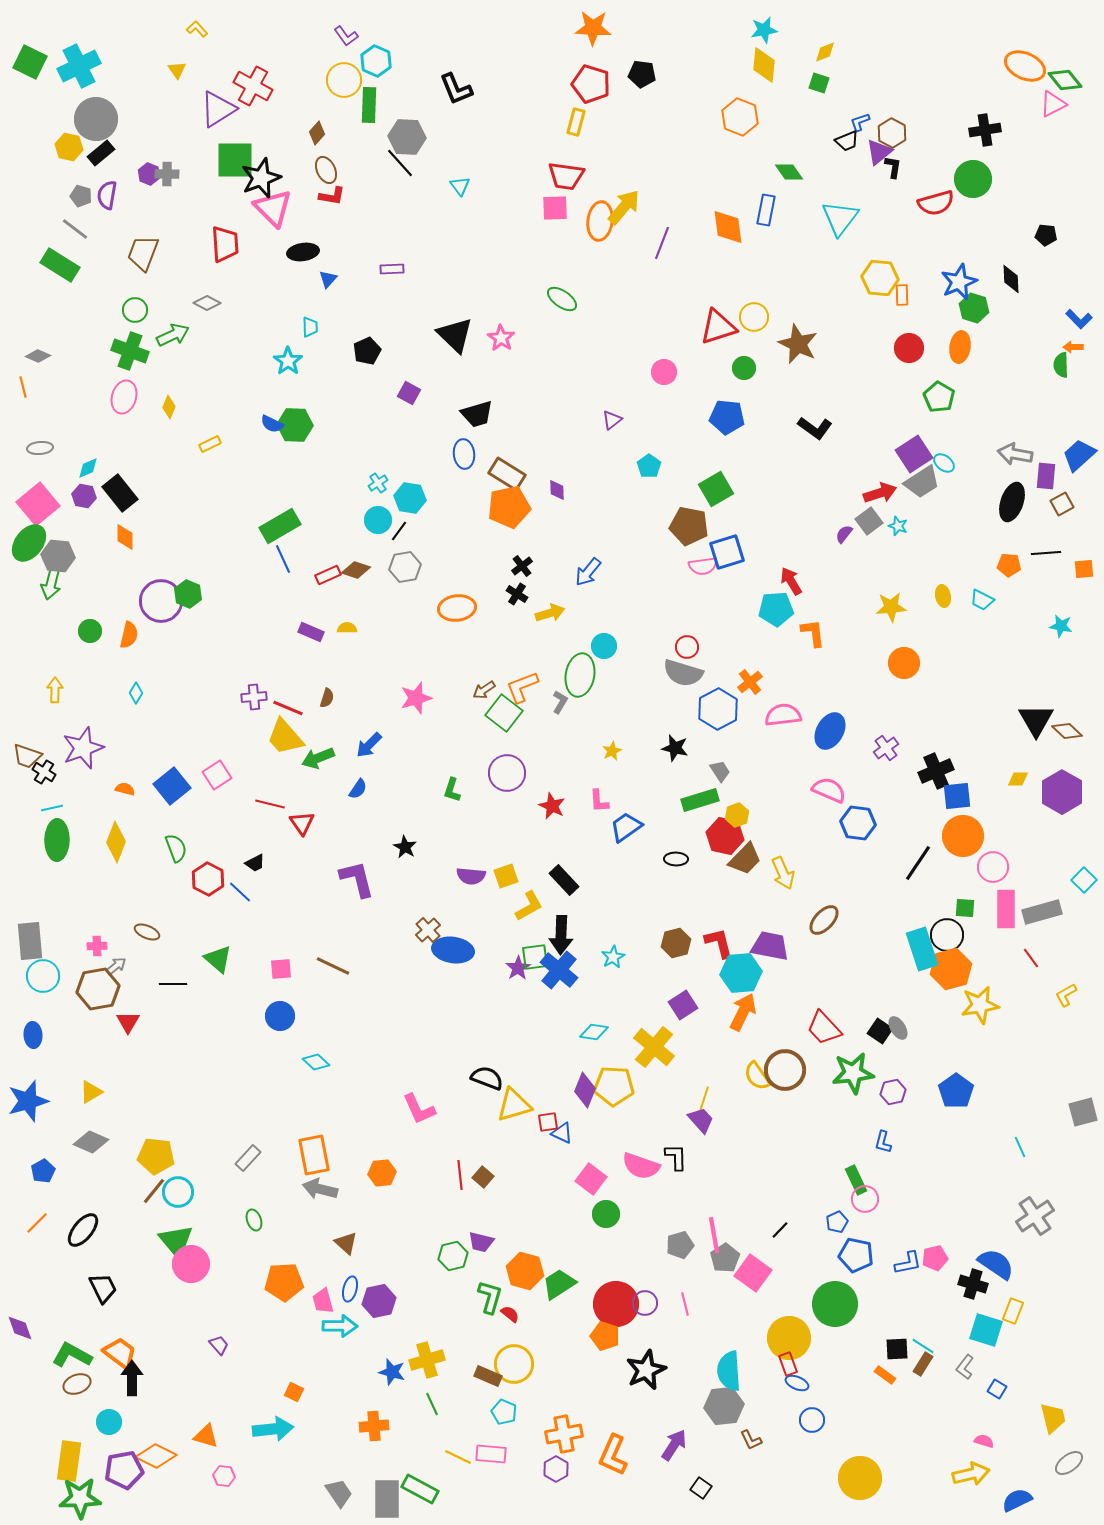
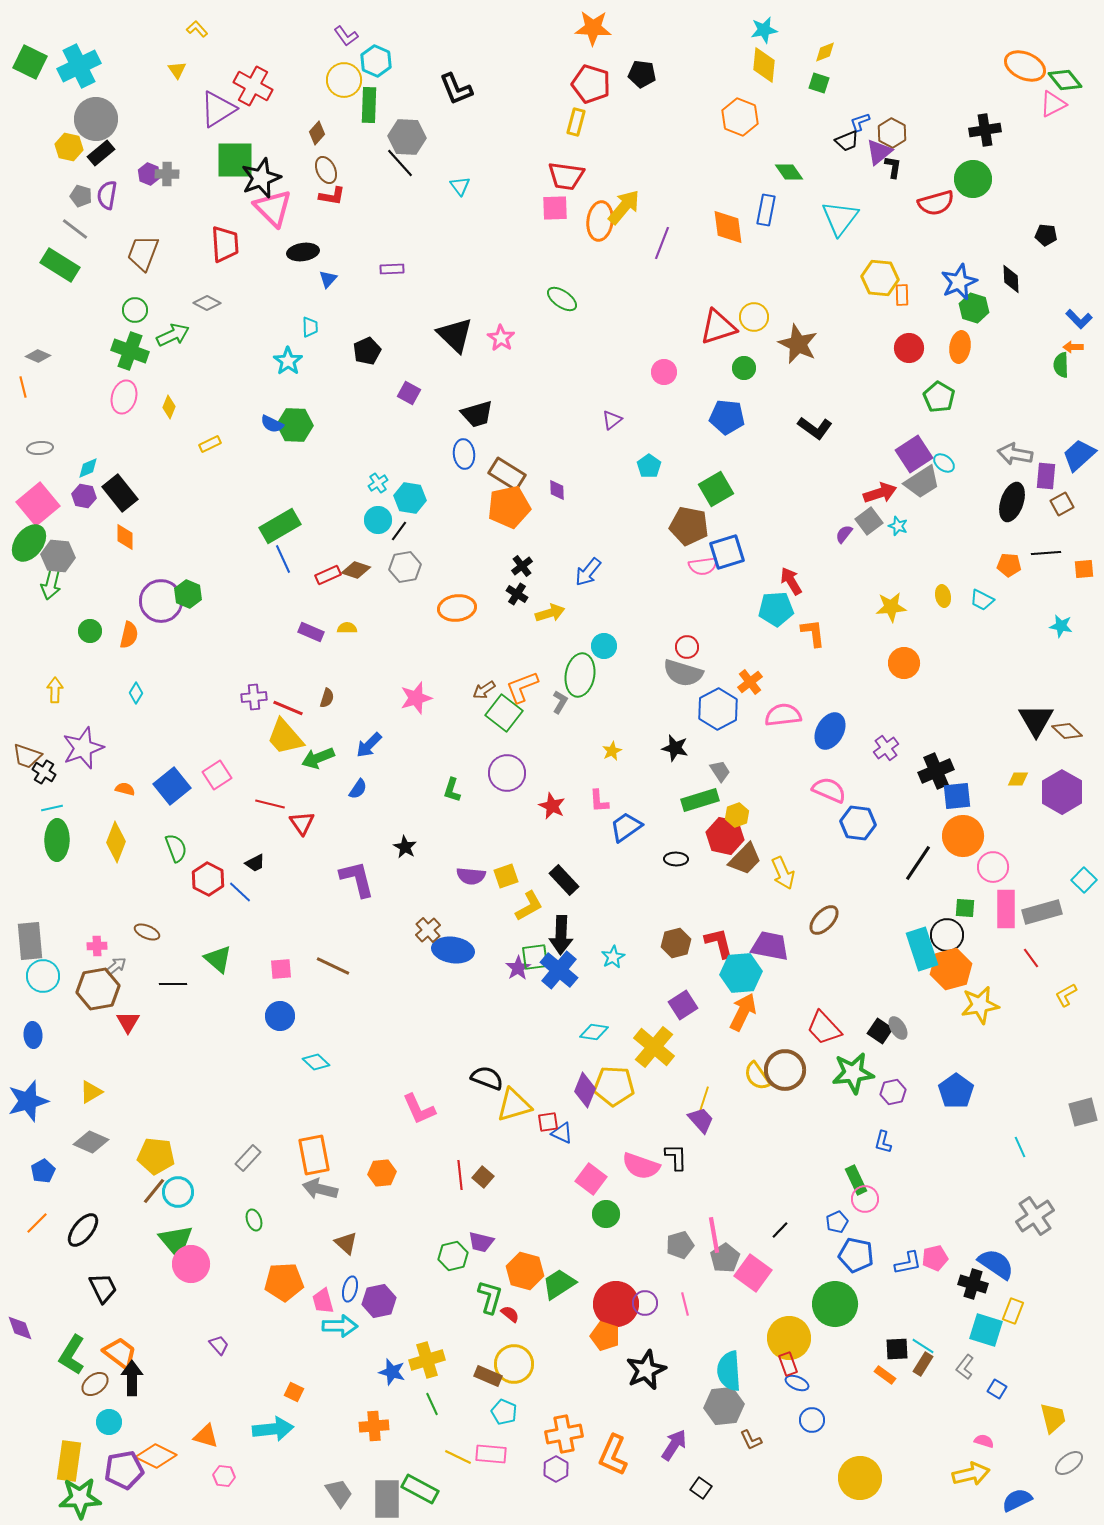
green L-shape at (72, 1355): rotated 87 degrees counterclockwise
brown ellipse at (77, 1384): moved 18 px right; rotated 16 degrees counterclockwise
